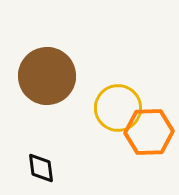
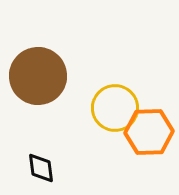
brown circle: moved 9 px left
yellow circle: moved 3 px left
